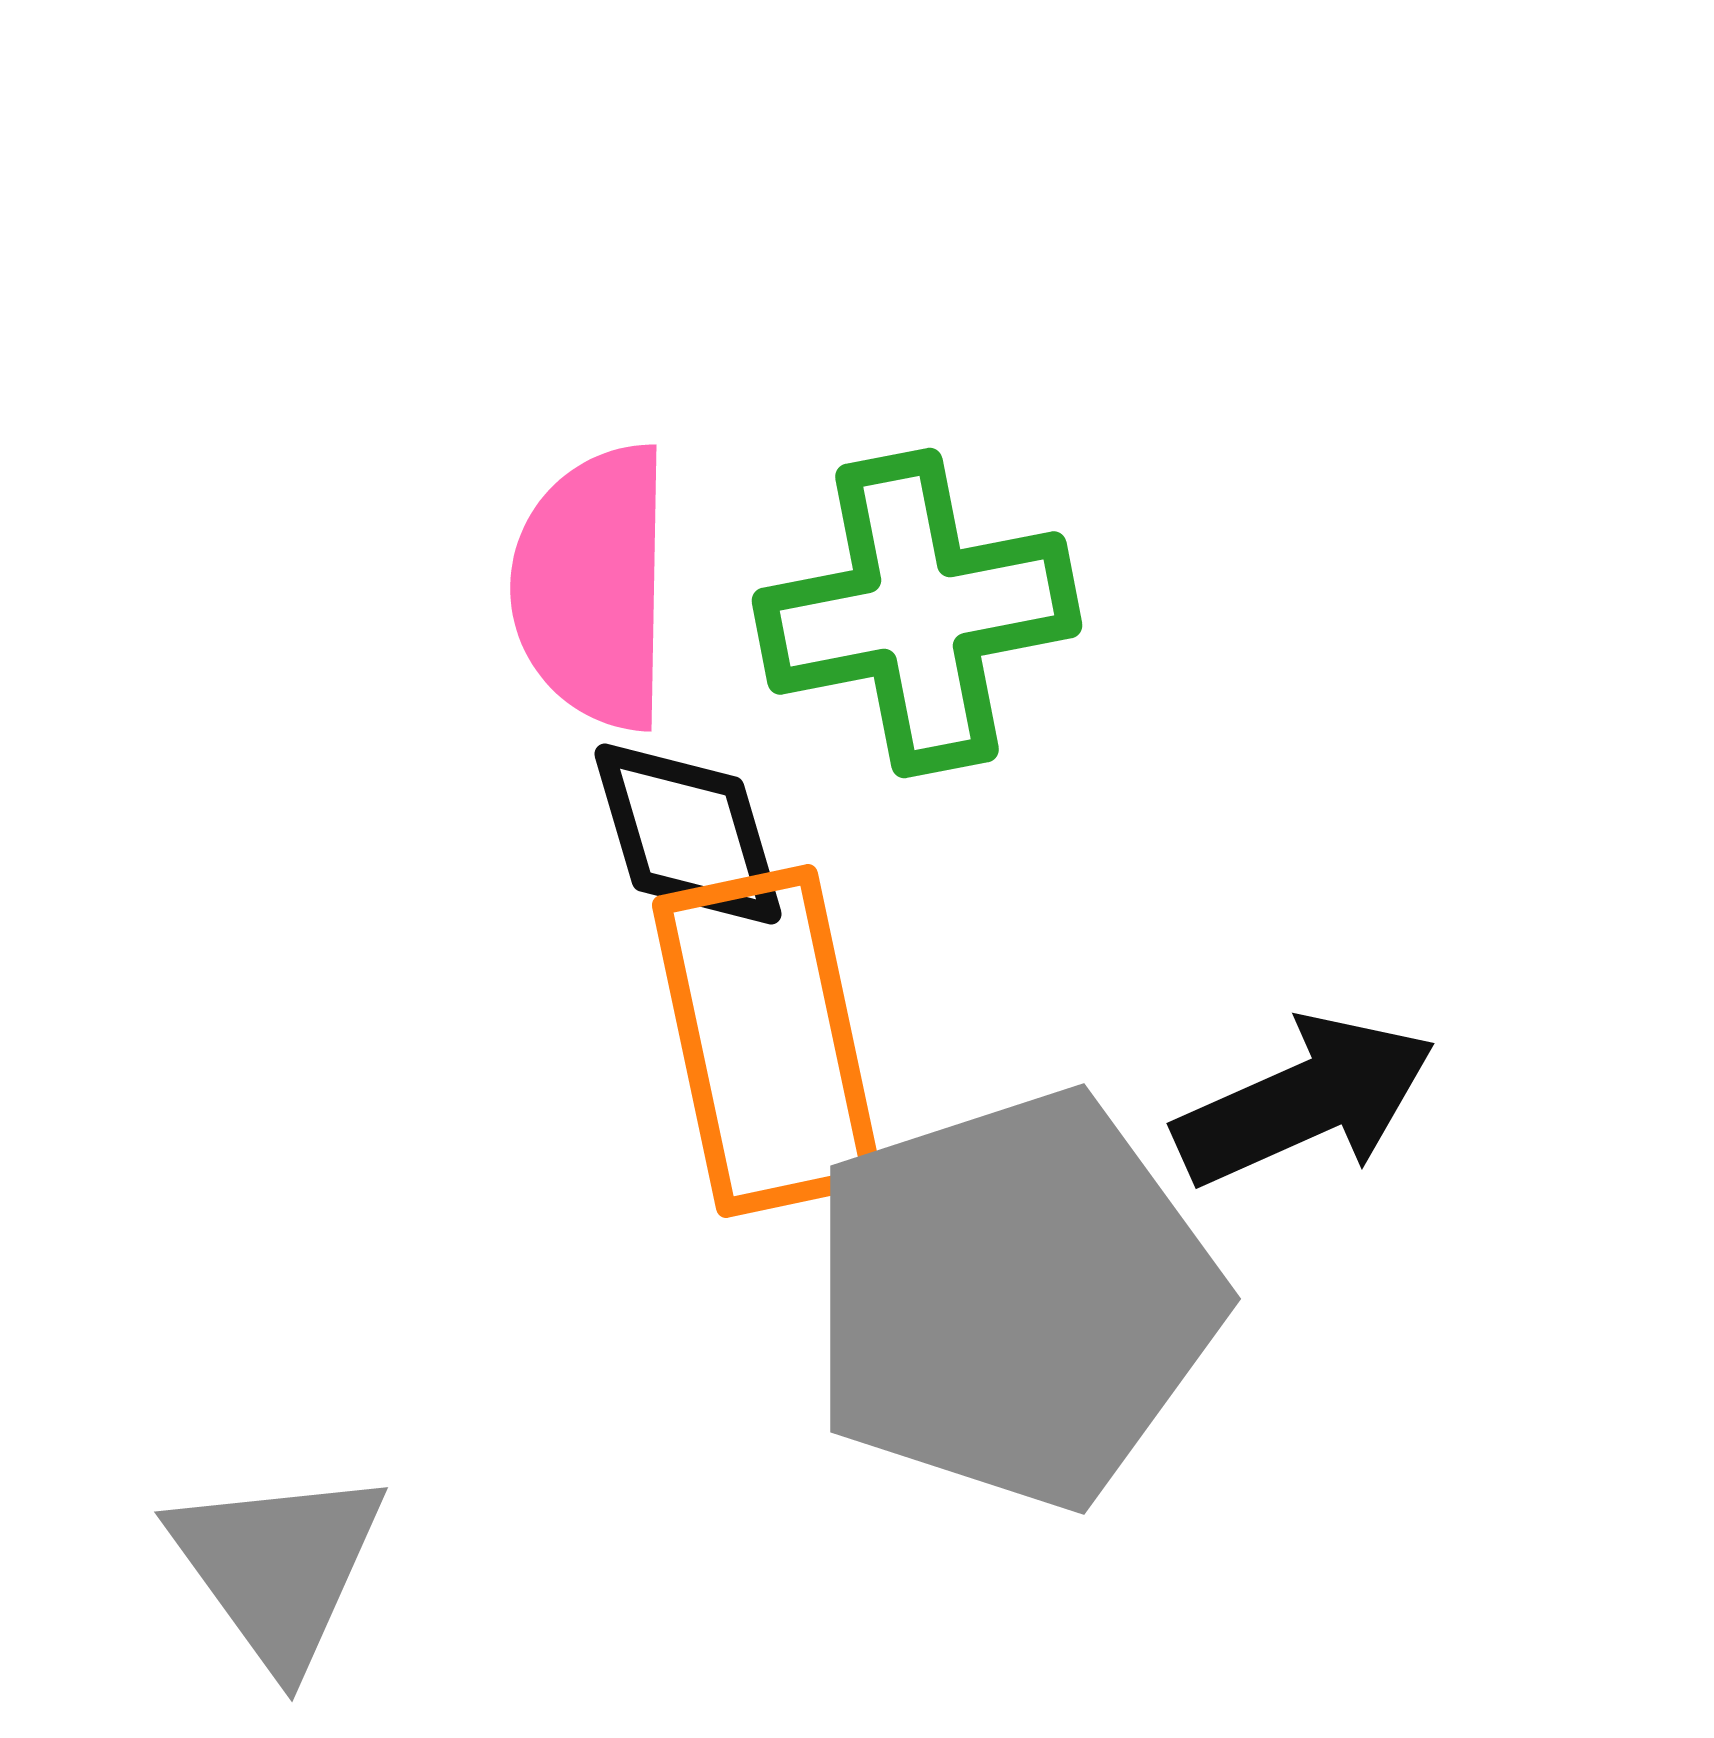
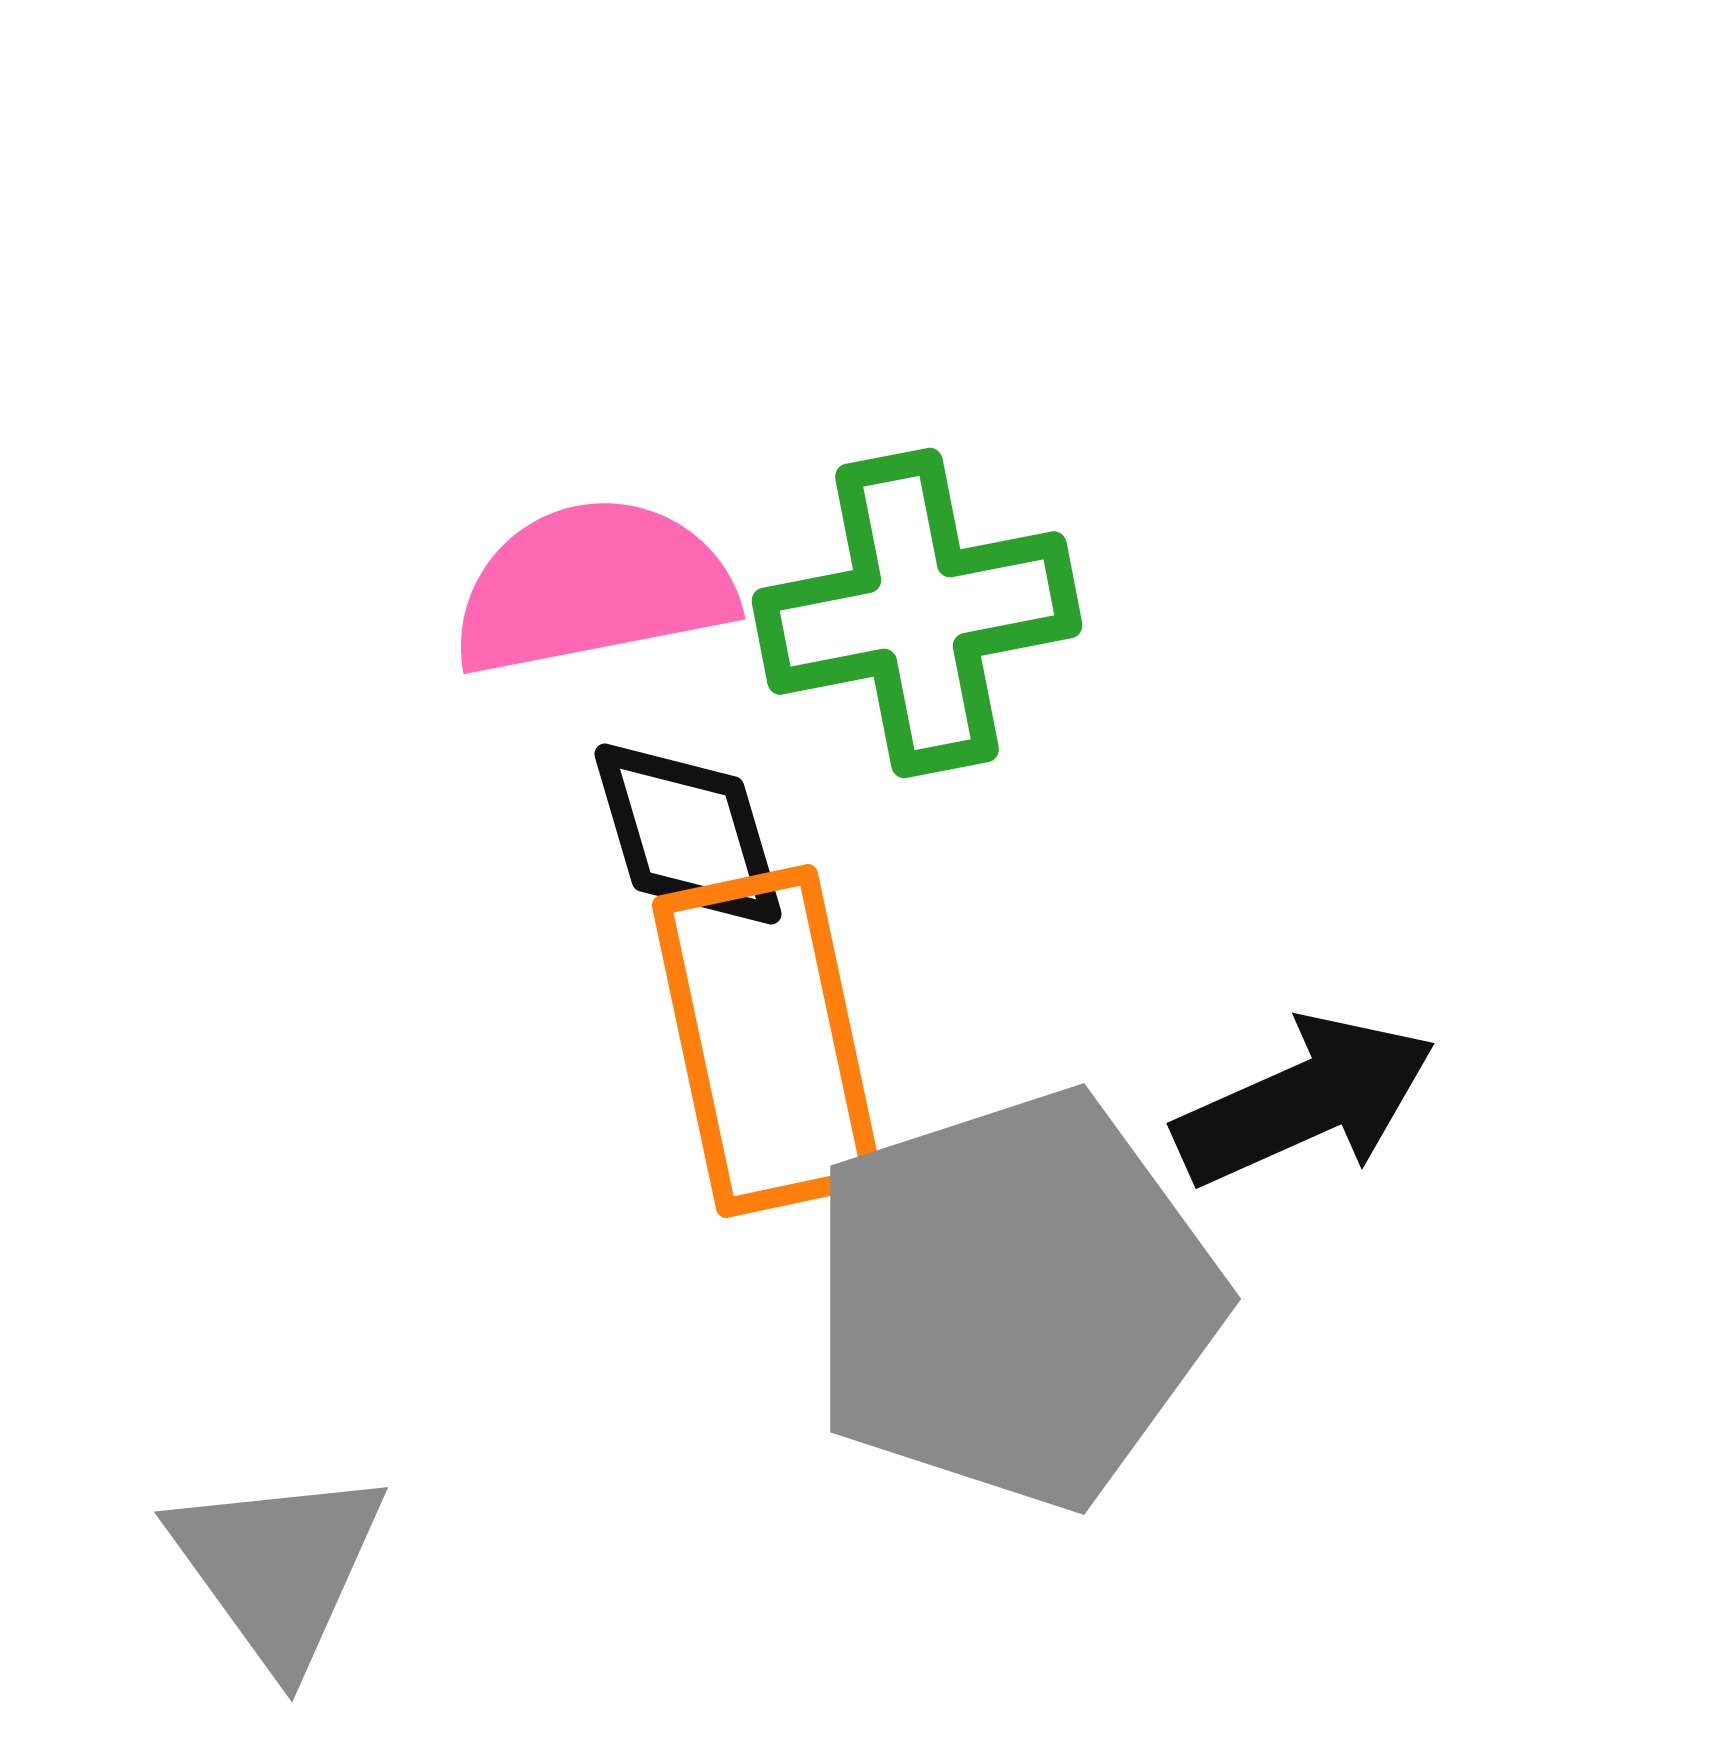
pink semicircle: rotated 78 degrees clockwise
